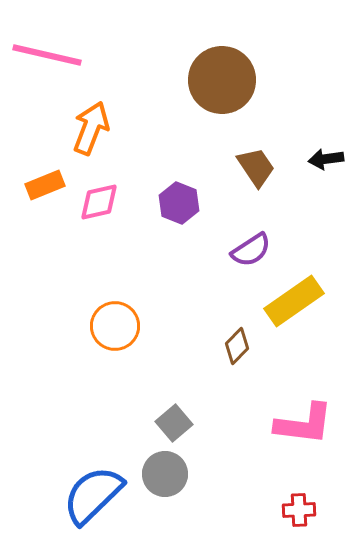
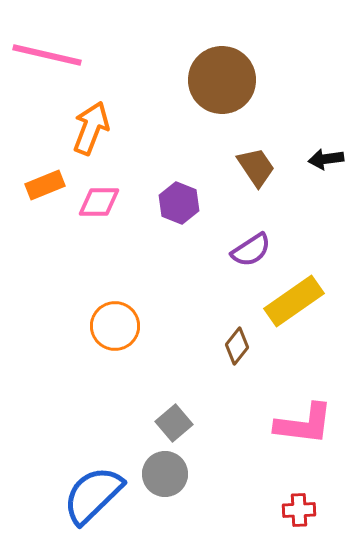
pink diamond: rotated 12 degrees clockwise
brown diamond: rotated 6 degrees counterclockwise
